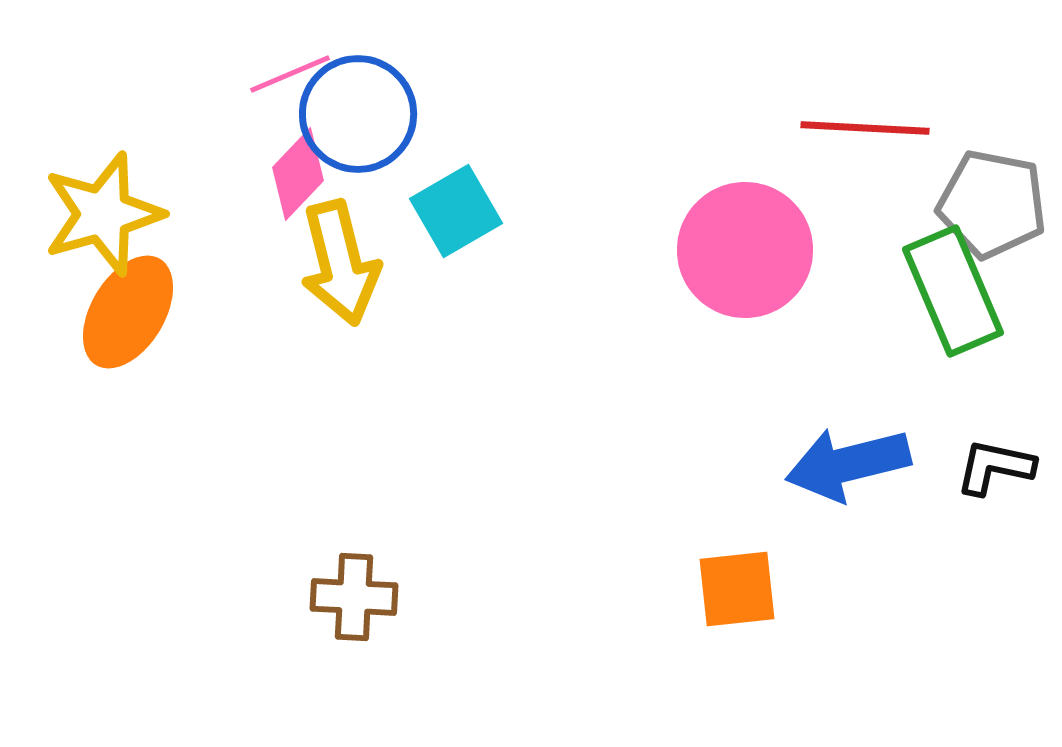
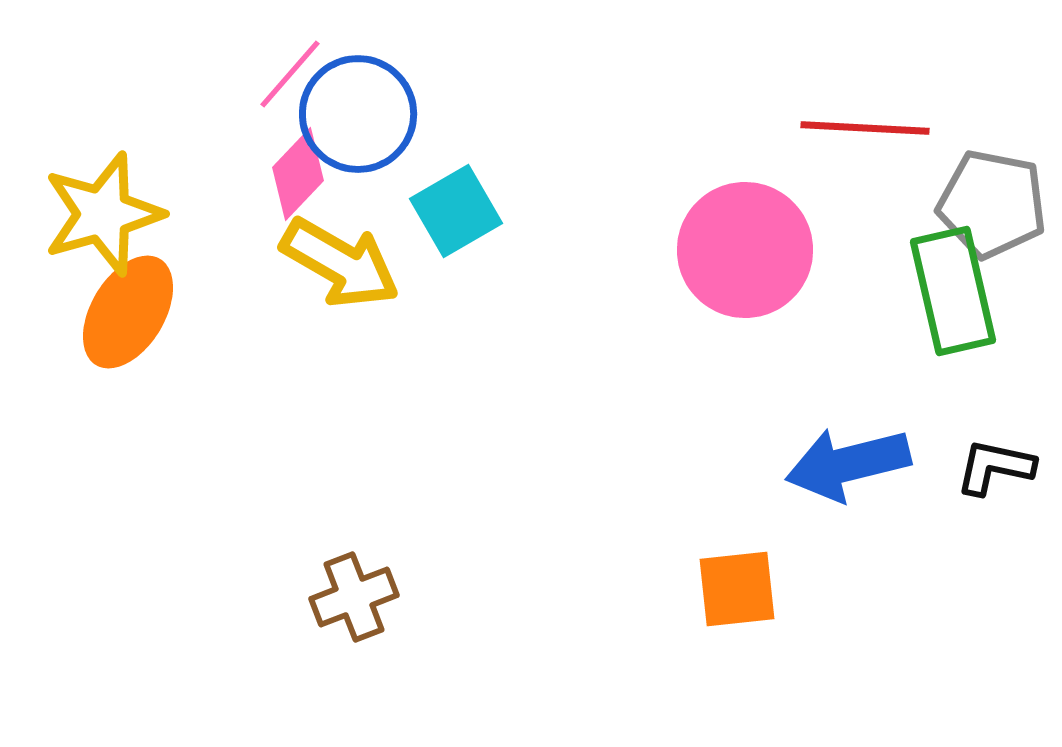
pink line: rotated 26 degrees counterclockwise
yellow arrow: rotated 46 degrees counterclockwise
green rectangle: rotated 10 degrees clockwise
brown cross: rotated 24 degrees counterclockwise
